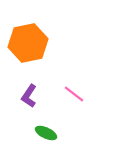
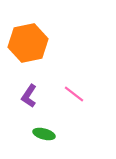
green ellipse: moved 2 px left, 1 px down; rotated 10 degrees counterclockwise
